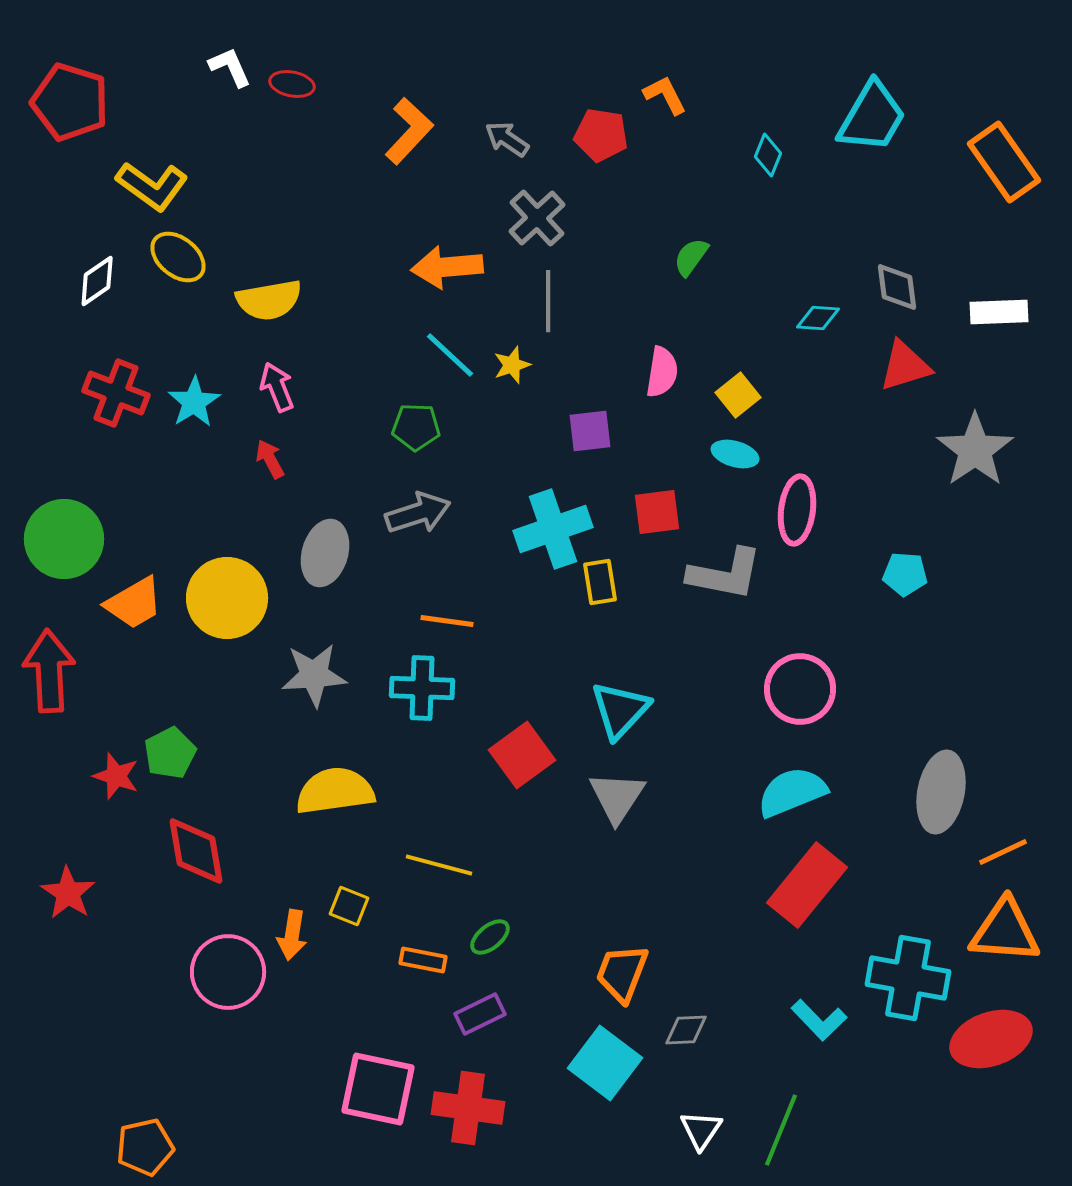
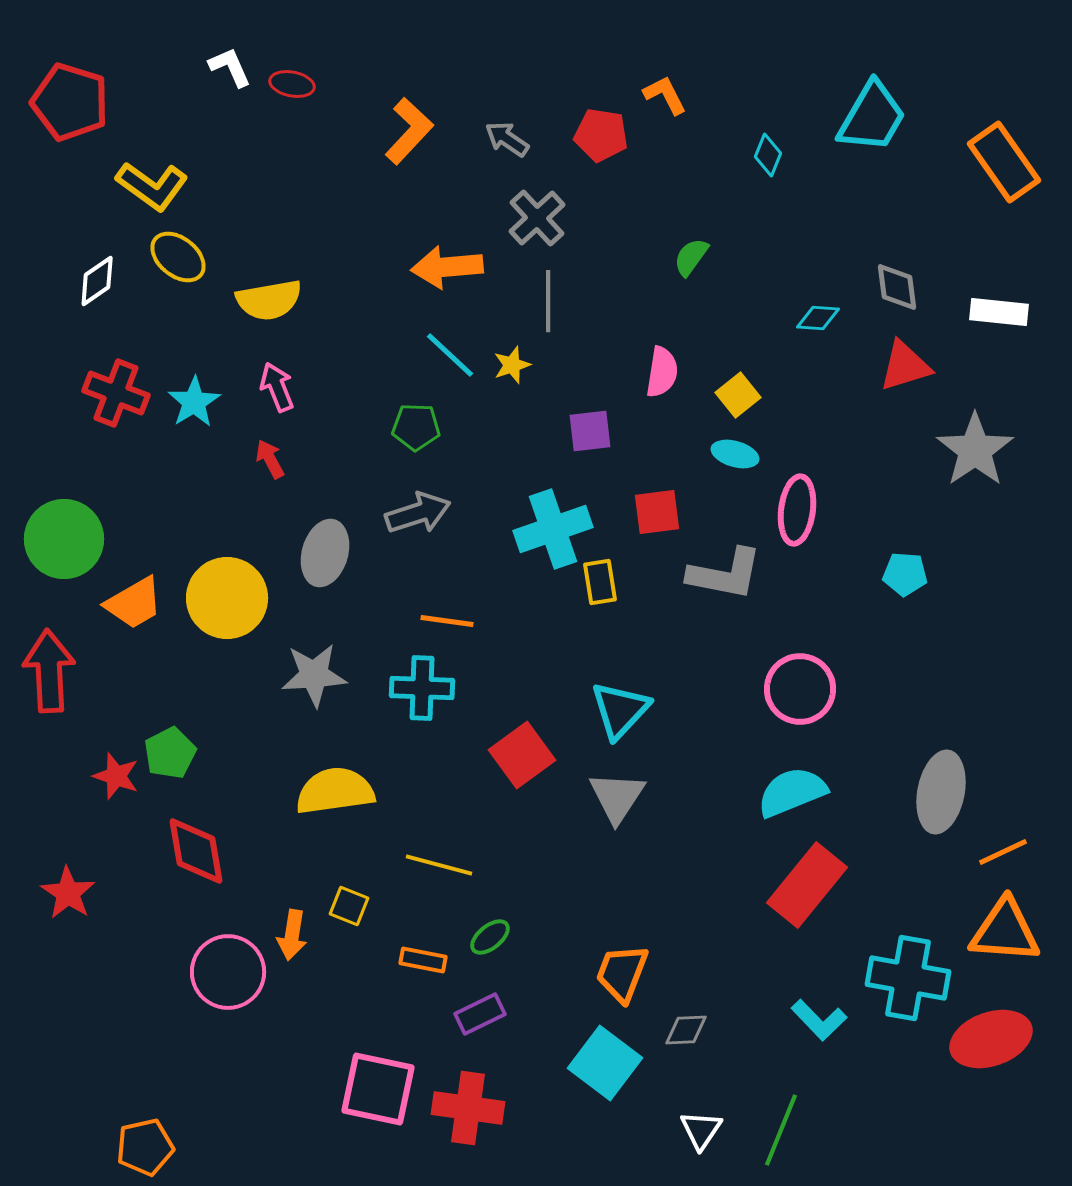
white rectangle at (999, 312): rotated 8 degrees clockwise
